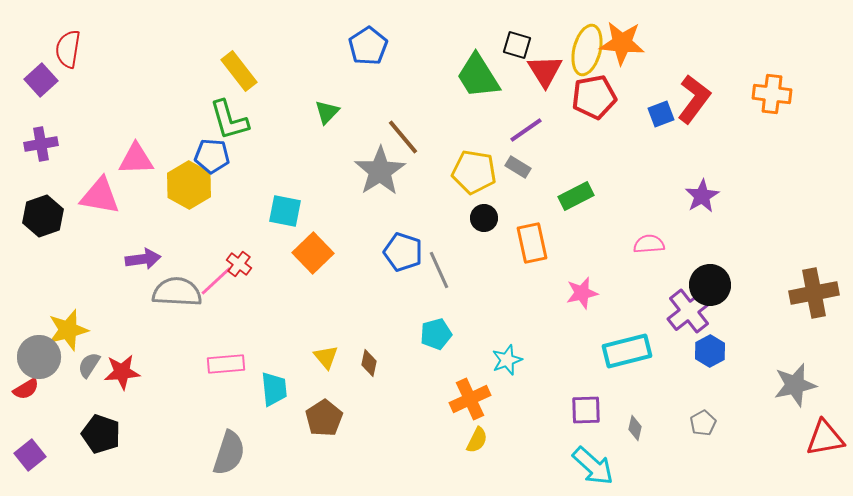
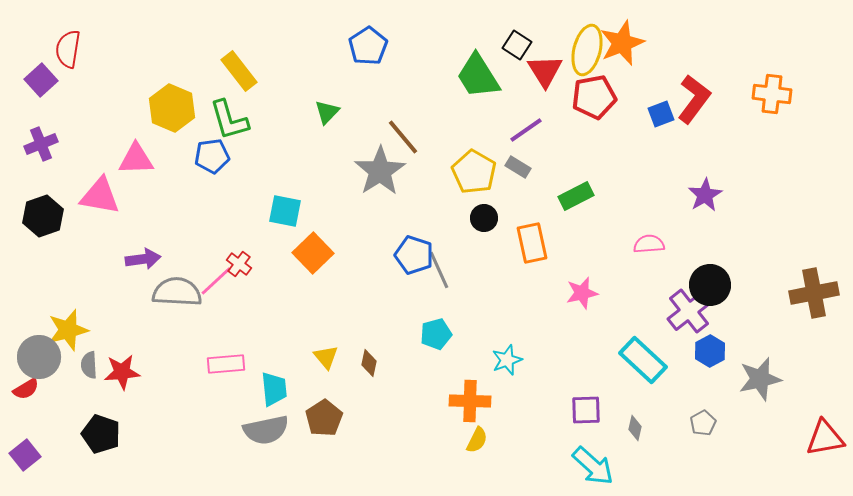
orange star at (622, 43): rotated 27 degrees counterclockwise
black square at (517, 45): rotated 16 degrees clockwise
purple cross at (41, 144): rotated 12 degrees counterclockwise
blue pentagon at (212, 156): rotated 12 degrees counterclockwise
yellow pentagon at (474, 172): rotated 21 degrees clockwise
yellow hexagon at (189, 185): moved 17 px left, 77 px up; rotated 6 degrees counterclockwise
purple star at (702, 196): moved 3 px right, 1 px up
blue pentagon at (403, 252): moved 11 px right, 3 px down
cyan rectangle at (627, 351): moved 16 px right, 9 px down; rotated 57 degrees clockwise
gray semicircle at (89, 365): rotated 36 degrees counterclockwise
gray star at (795, 385): moved 35 px left, 6 px up
orange cross at (470, 399): moved 2 px down; rotated 27 degrees clockwise
gray semicircle at (229, 453): moved 37 px right, 23 px up; rotated 60 degrees clockwise
purple square at (30, 455): moved 5 px left
